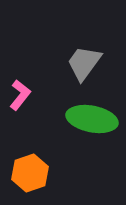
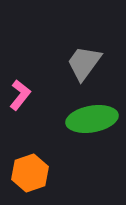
green ellipse: rotated 21 degrees counterclockwise
